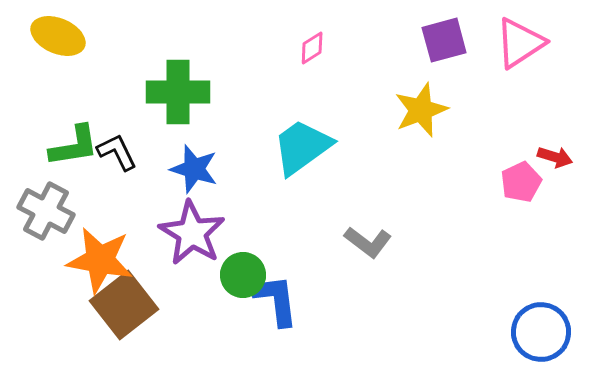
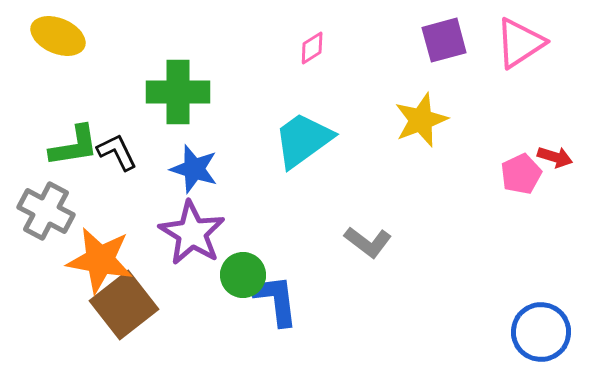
yellow star: moved 10 px down
cyan trapezoid: moved 1 px right, 7 px up
pink pentagon: moved 8 px up
